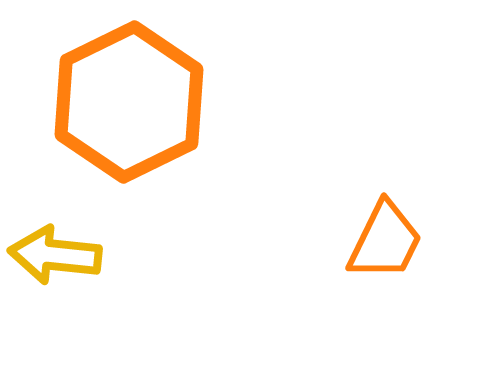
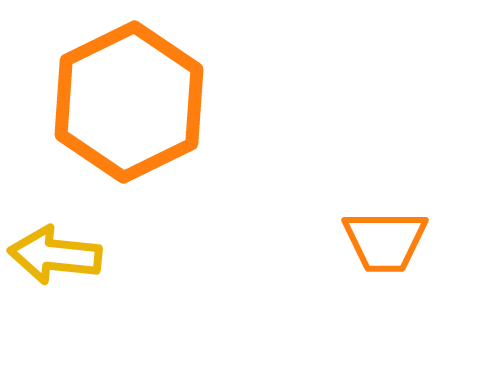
orange trapezoid: rotated 64 degrees clockwise
